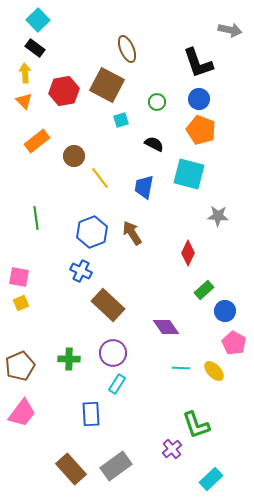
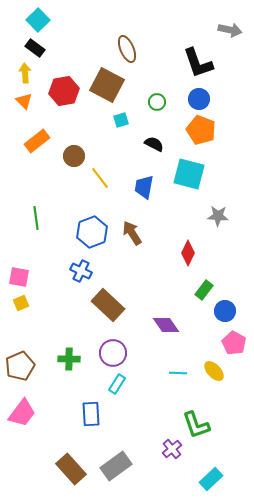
green rectangle at (204, 290): rotated 12 degrees counterclockwise
purple diamond at (166, 327): moved 2 px up
cyan line at (181, 368): moved 3 px left, 5 px down
